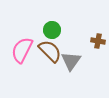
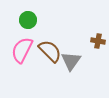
green circle: moved 24 px left, 10 px up
